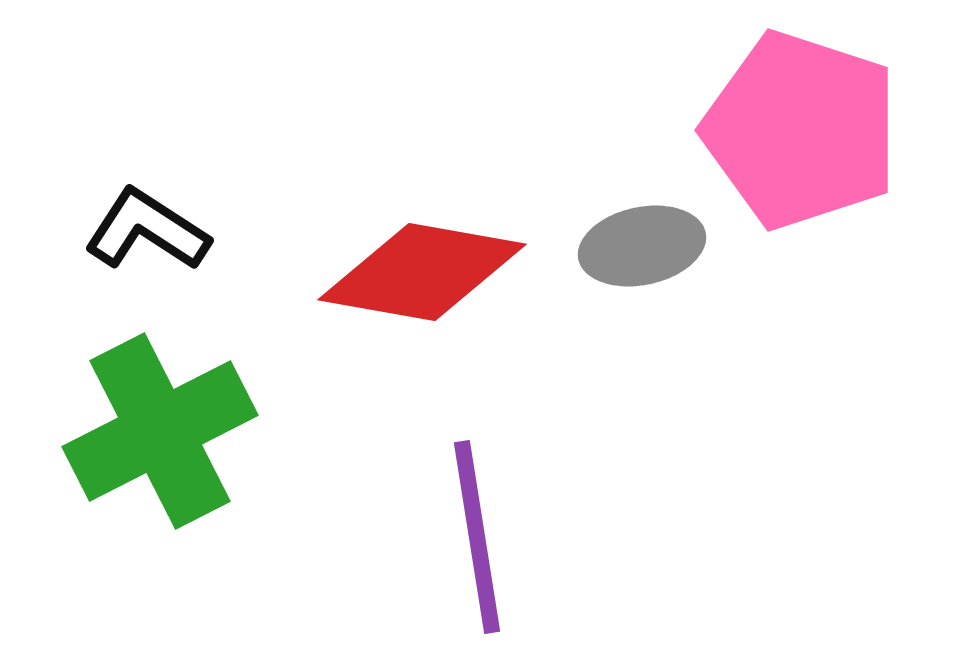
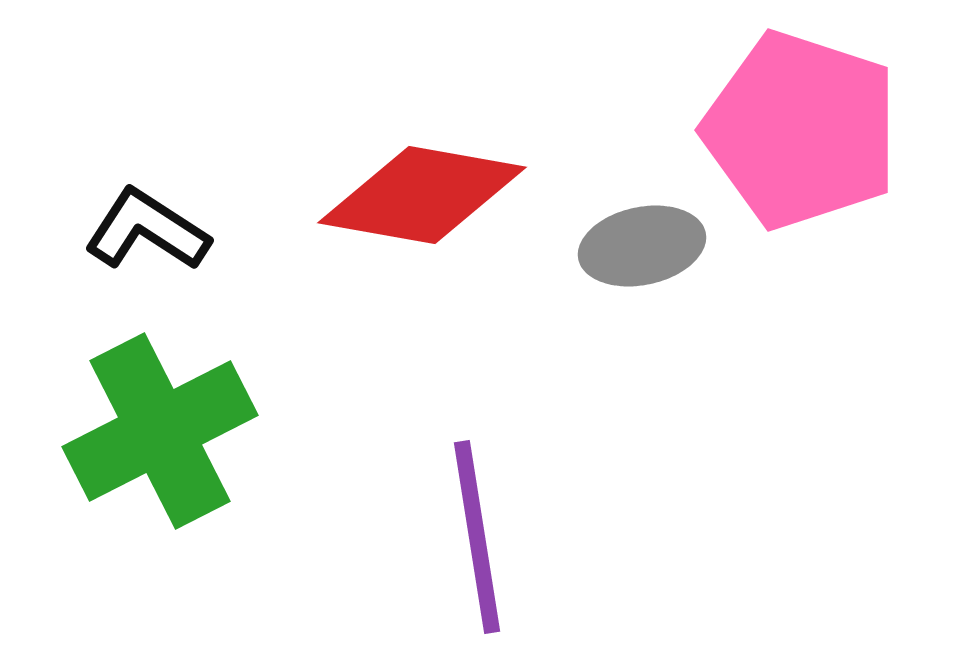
red diamond: moved 77 px up
